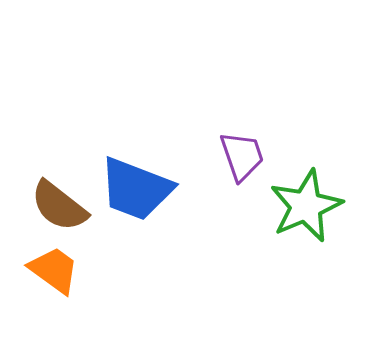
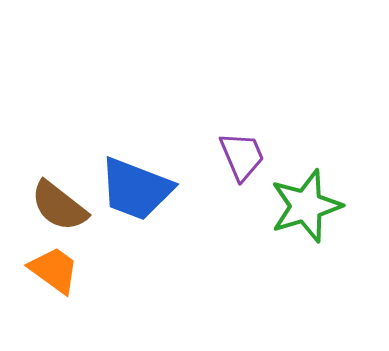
purple trapezoid: rotated 4 degrees counterclockwise
green star: rotated 6 degrees clockwise
